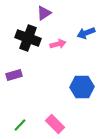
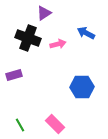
blue arrow: rotated 48 degrees clockwise
green line: rotated 72 degrees counterclockwise
